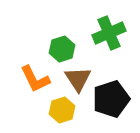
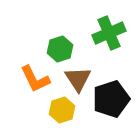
green hexagon: moved 2 px left
